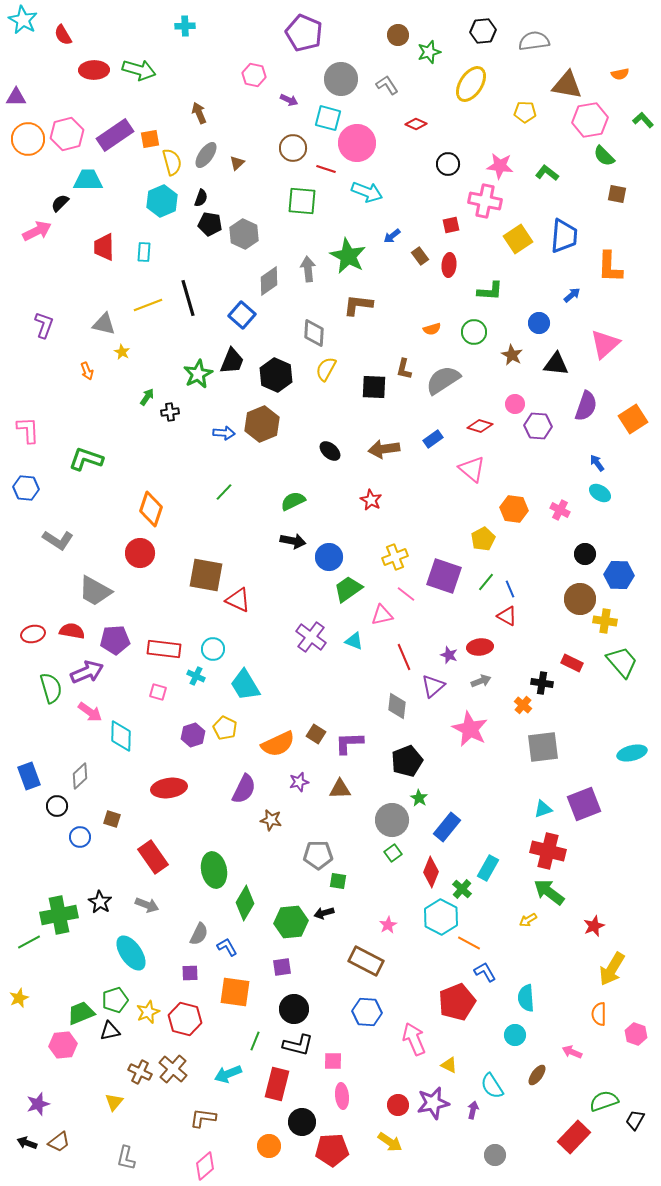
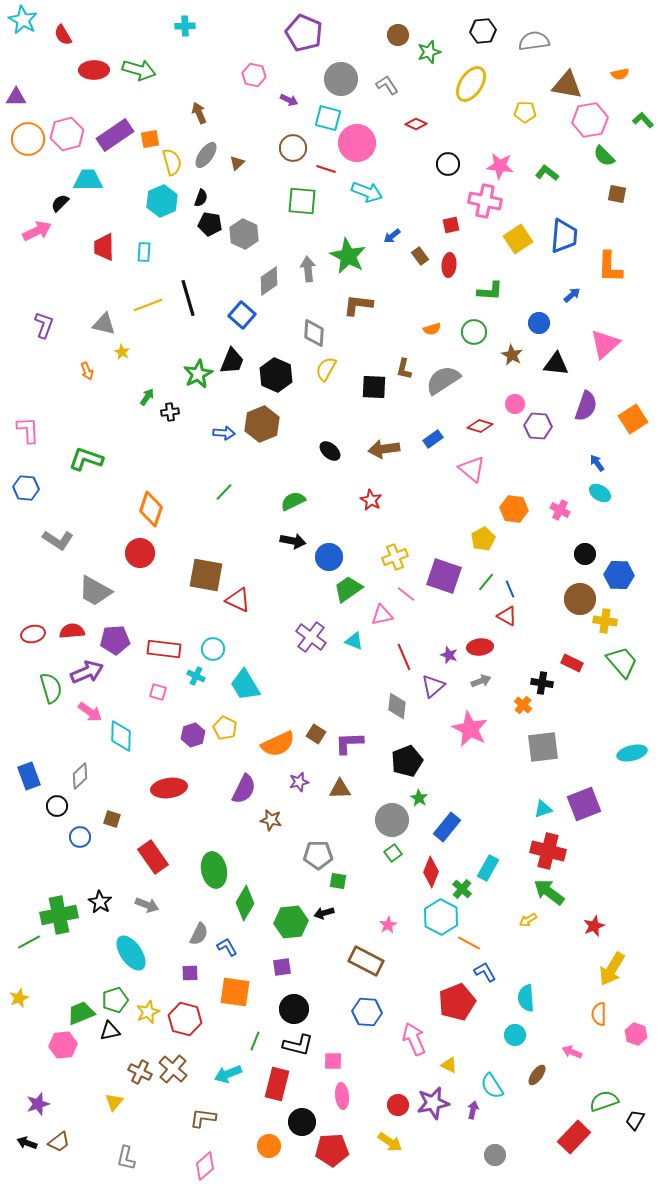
red semicircle at (72, 631): rotated 15 degrees counterclockwise
